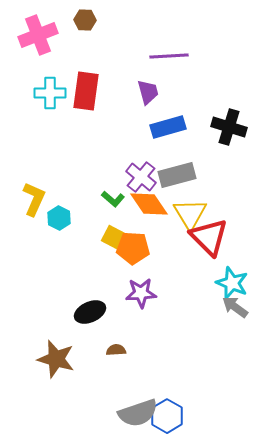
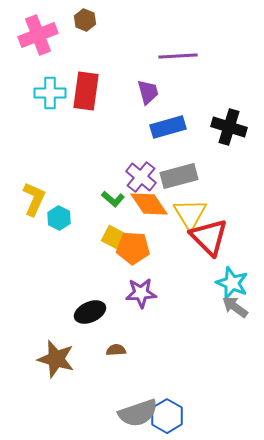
brown hexagon: rotated 20 degrees clockwise
purple line: moved 9 px right
gray rectangle: moved 2 px right, 1 px down
